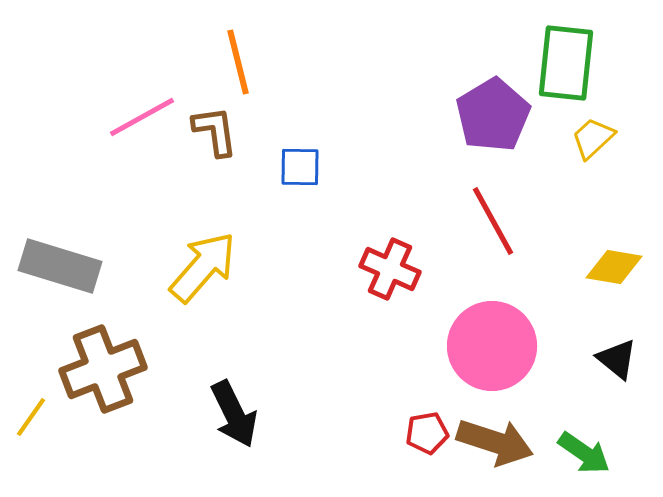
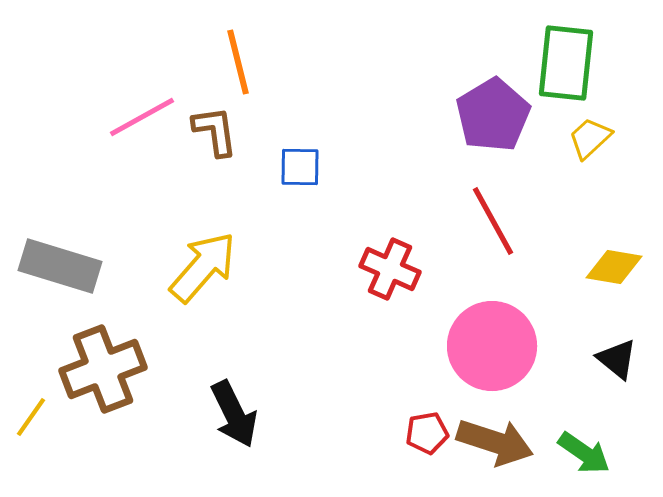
yellow trapezoid: moved 3 px left
